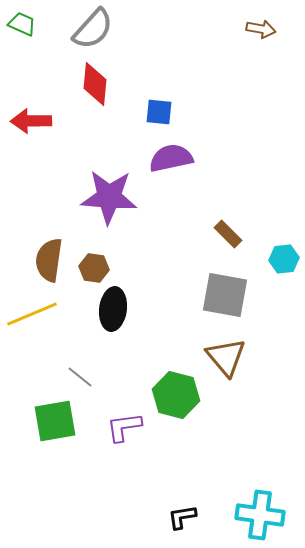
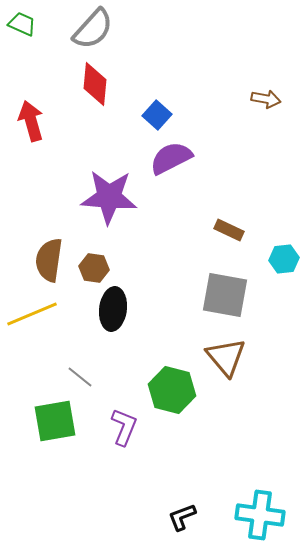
brown arrow: moved 5 px right, 70 px down
blue square: moved 2 px left, 3 px down; rotated 36 degrees clockwise
red arrow: rotated 75 degrees clockwise
purple semicircle: rotated 15 degrees counterclockwise
brown rectangle: moved 1 px right, 4 px up; rotated 20 degrees counterclockwise
green hexagon: moved 4 px left, 5 px up
purple L-shape: rotated 120 degrees clockwise
black L-shape: rotated 12 degrees counterclockwise
